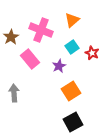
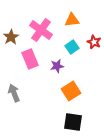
orange triangle: rotated 35 degrees clockwise
pink cross: rotated 15 degrees clockwise
red star: moved 2 px right, 11 px up
pink rectangle: rotated 18 degrees clockwise
purple star: moved 2 px left; rotated 16 degrees clockwise
gray arrow: rotated 18 degrees counterclockwise
black square: rotated 36 degrees clockwise
